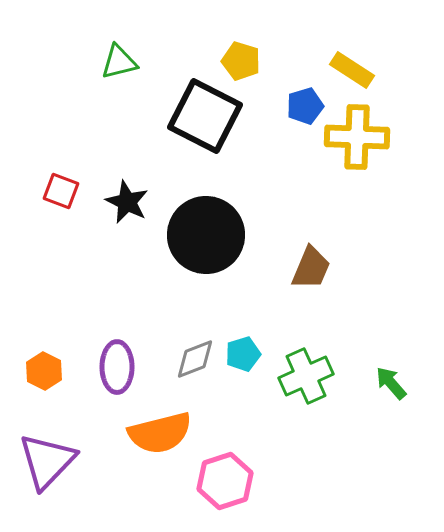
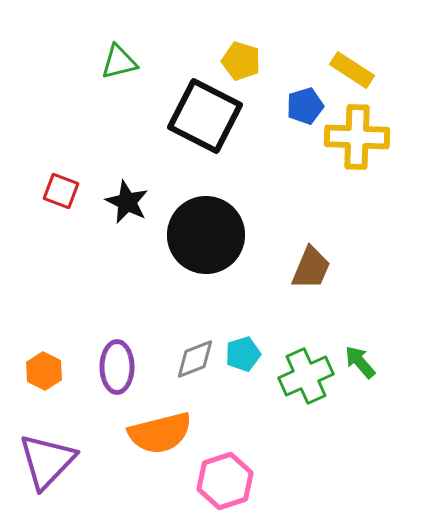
green arrow: moved 31 px left, 21 px up
